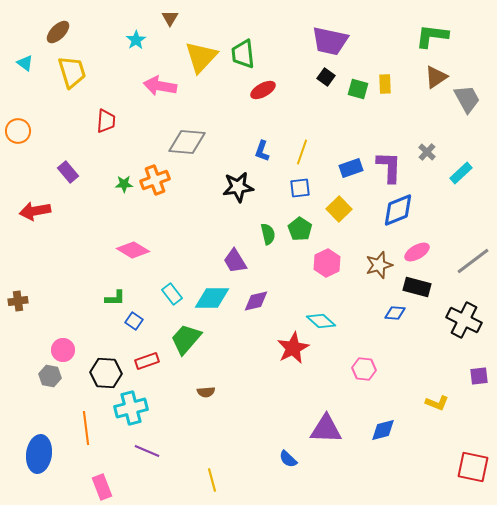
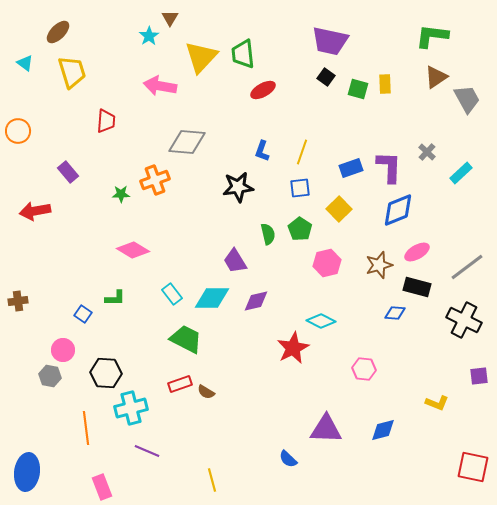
cyan star at (136, 40): moved 13 px right, 4 px up
green star at (124, 184): moved 3 px left, 10 px down
gray line at (473, 261): moved 6 px left, 6 px down
pink hexagon at (327, 263): rotated 12 degrees clockwise
blue square at (134, 321): moved 51 px left, 7 px up
cyan diamond at (321, 321): rotated 16 degrees counterclockwise
green trapezoid at (186, 339): rotated 76 degrees clockwise
red rectangle at (147, 361): moved 33 px right, 23 px down
brown semicircle at (206, 392): rotated 36 degrees clockwise
blue ellipse at (39, 454): moved 12 px left, 18 px down
